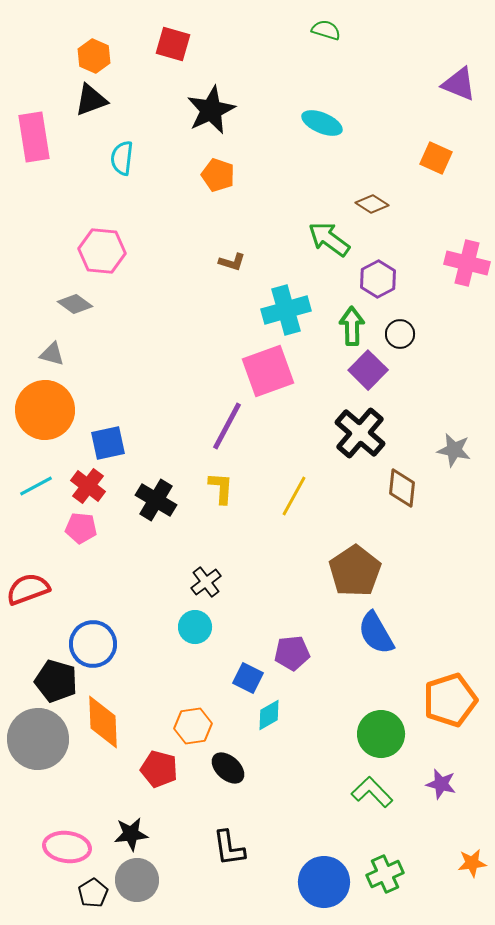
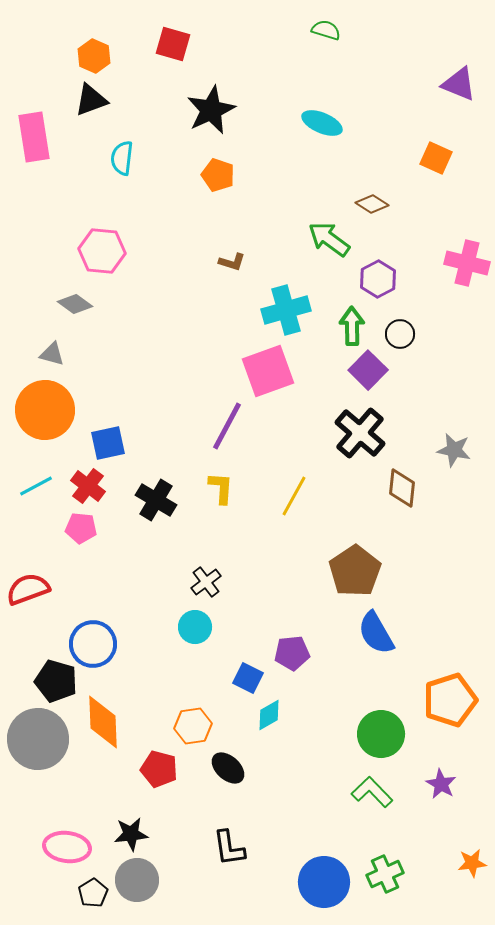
purple star at (441, 784): rotated 16 degrees clockwise
